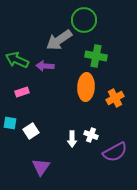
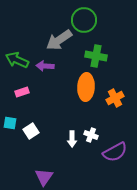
purple triangle: moved 3 px right, 10 px down
